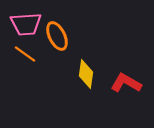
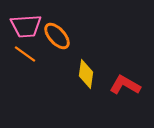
pink trapezoid: moved 2 px down
orange ellipse: rotated 16 degrees counterclockwise
red L-shape: moved 1 px left, 2 px down
